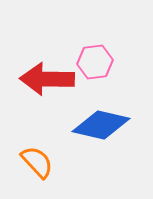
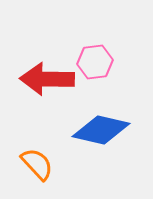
blue diamond: moved 5 px down
orange semicircle: moved 2 px down
